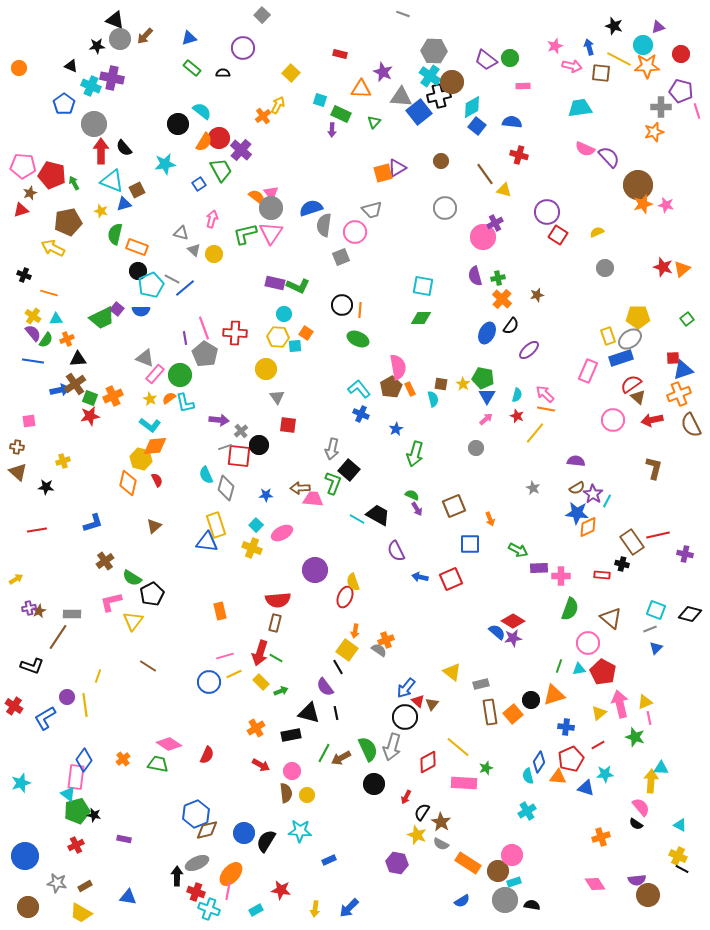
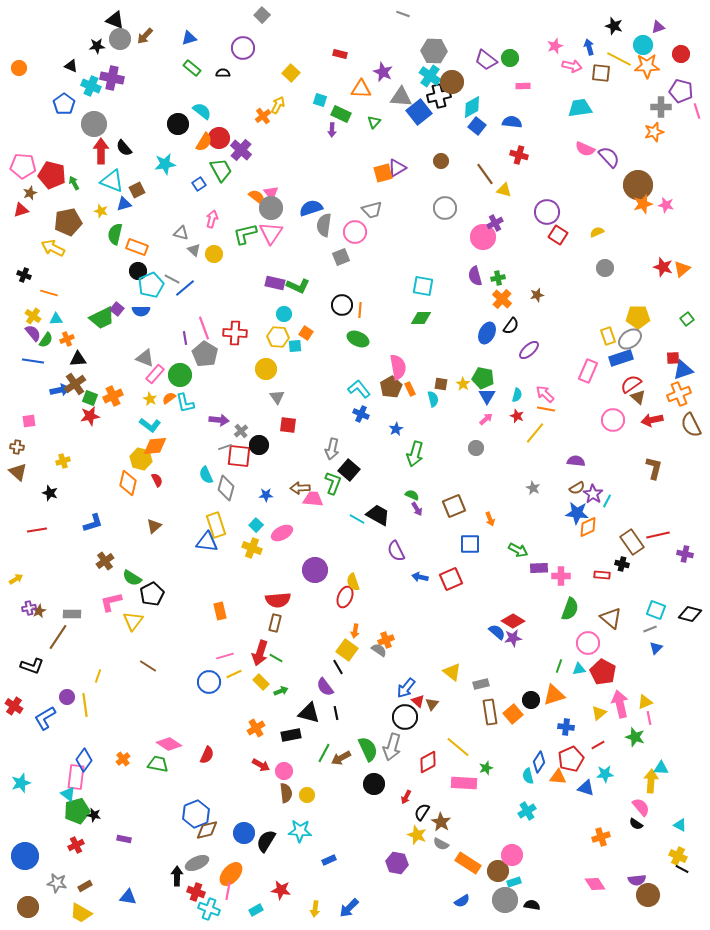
black star at (46, 487): moved 4 px right, 6 px down; rotated 14 degrees clockwise
pink circle at (292, 771): moved 8 px left
